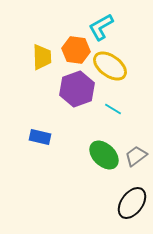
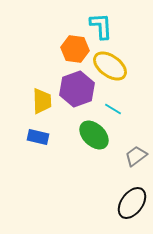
cyan L-shape: moved 1 px up; rotated 116 degrees clockwise
orange hexagon: moved 1 px left, 1 px up
yellow trapezoid: moved 44 px down
blue rectangle: moved 2 px left
green ellipse: moved 10 px left, 20 px up
